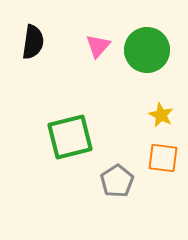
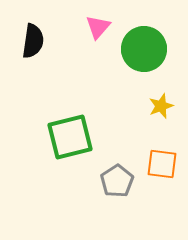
black semicircle: moved 1 px up
pink triangle: moved 19 px up
green circle: moved 3 px left, 1 px up
yellow star: moved 9 px up; rotated 25 degrees clockwise
orange square: moved 1 px left, 6 px down
